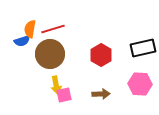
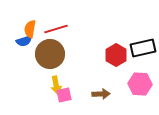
red line: moved 3 px right
blue semicircle: moved 2 px right
red hexagon: moved 15 px right
